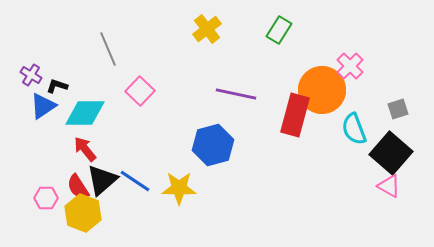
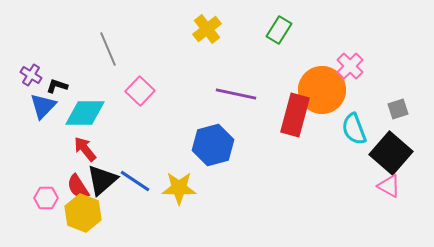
blue triangle: rotated 12 degrees counterclockwise
